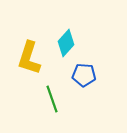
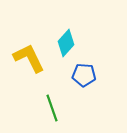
yellow L-shape: rotated 136 degrees clockwise
green line: moved 9 px down
